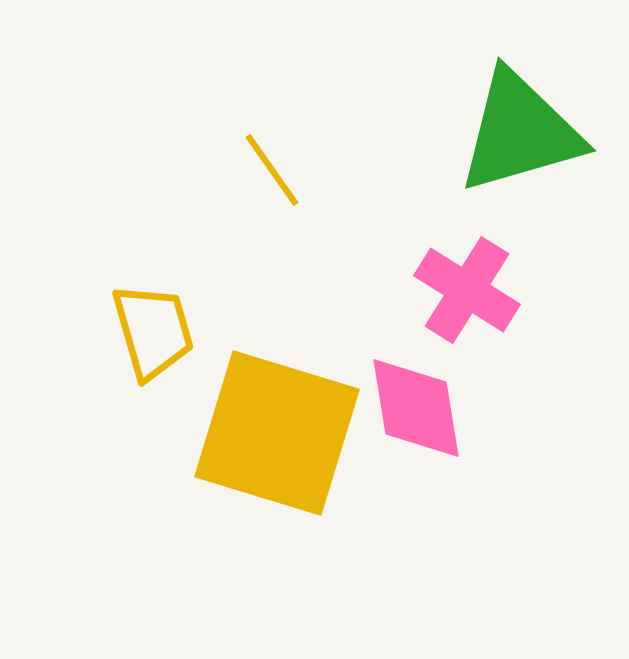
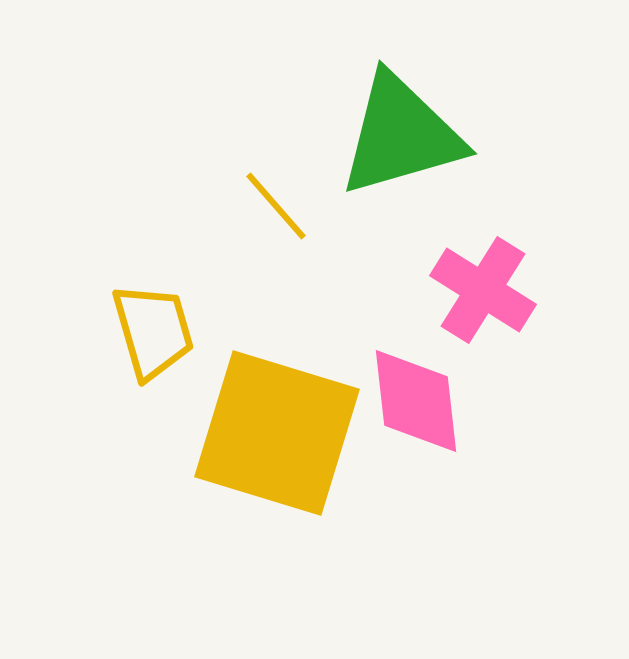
green triangle: moved 119 px left, 3 px down
yellow line: moved 4 px right, 36 px down; rotated 6 degrees counterclockwise
pink cross: moved 16 px right
pink diamond: moved 7 px up; rotated 3 degrees clockwise
